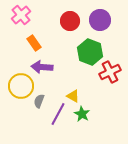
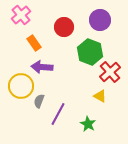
red circle: moved 6 px left, 6 px down
red cross: rotated 15 degrees counterclockwise
yellow triangle: moved 27 px right
green star: moved 6 px right, 10 px down
